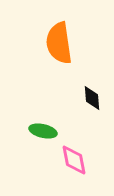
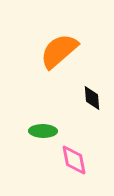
orange semicircle: moved 8 px down; rotated 57 degrees clockwise
green ellipse: rotated 12 degrees counterclockwise
